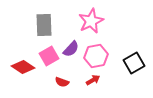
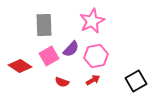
pink star: moved 1 px right
black square: moved 2 px right, 18 px down
red diamond: moved 3 px left, 1 px up
